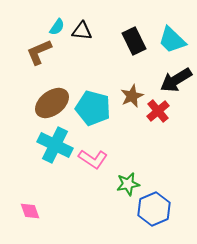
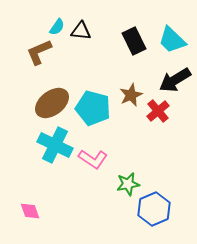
black triangle: moved 1 px left
black arrow: moved 1 px left
brown star: moved 1 px left, 1 px up
